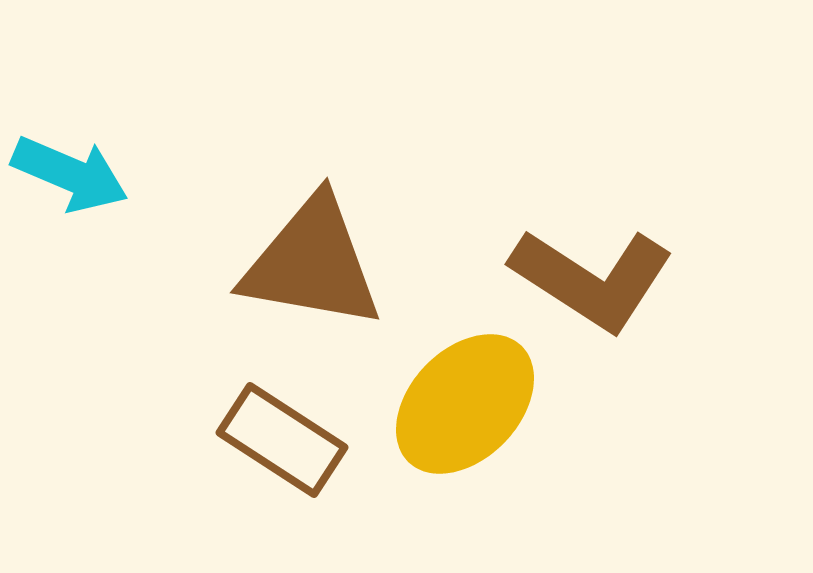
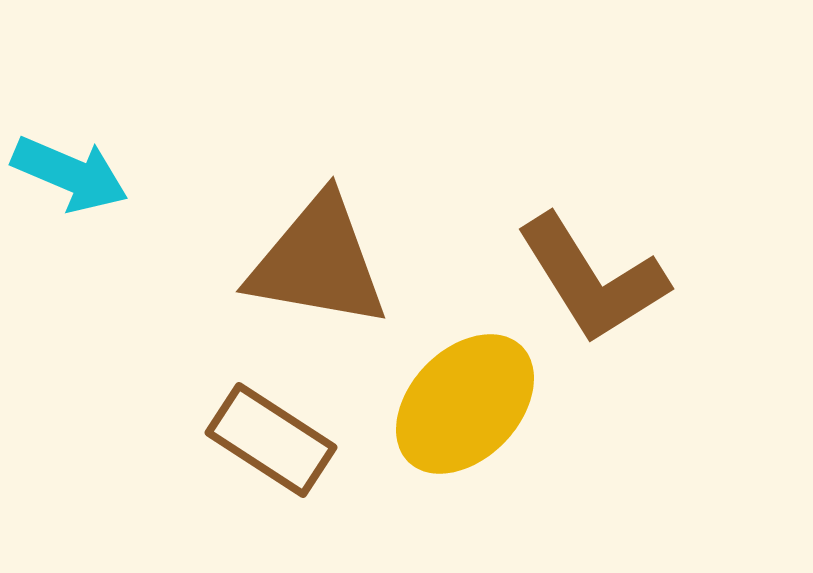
brown triangle: moved 6 px right, 1 px up
brown L-shape: rotated 25 degrees clockwise
brown rectangle: moved 11 px left
